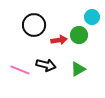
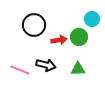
cyan circle: moved 2 px down
green circle: moved 2 px down
green triangle: rotated 28 degrees clockwise
